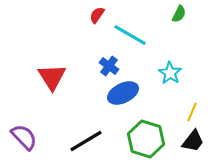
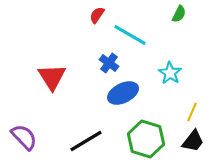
blue cross: moved 3 px up
